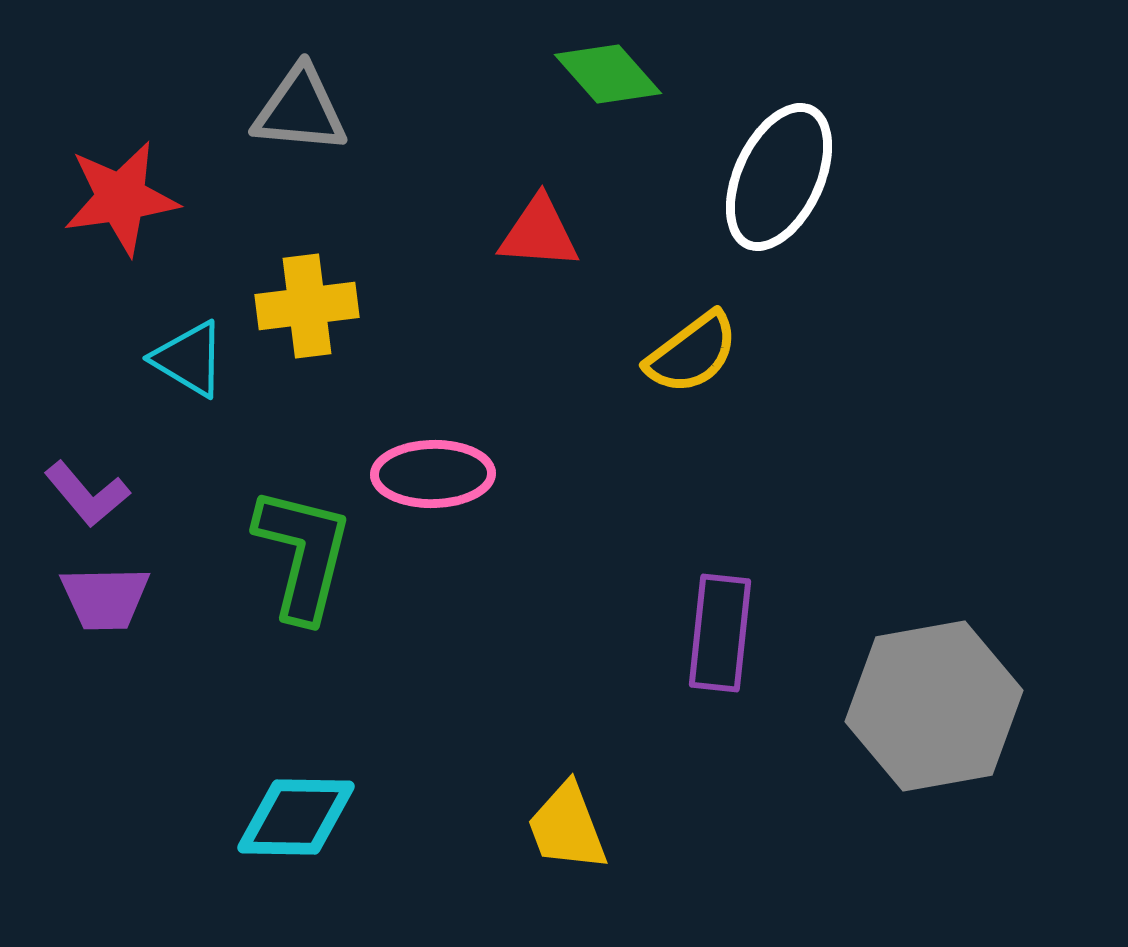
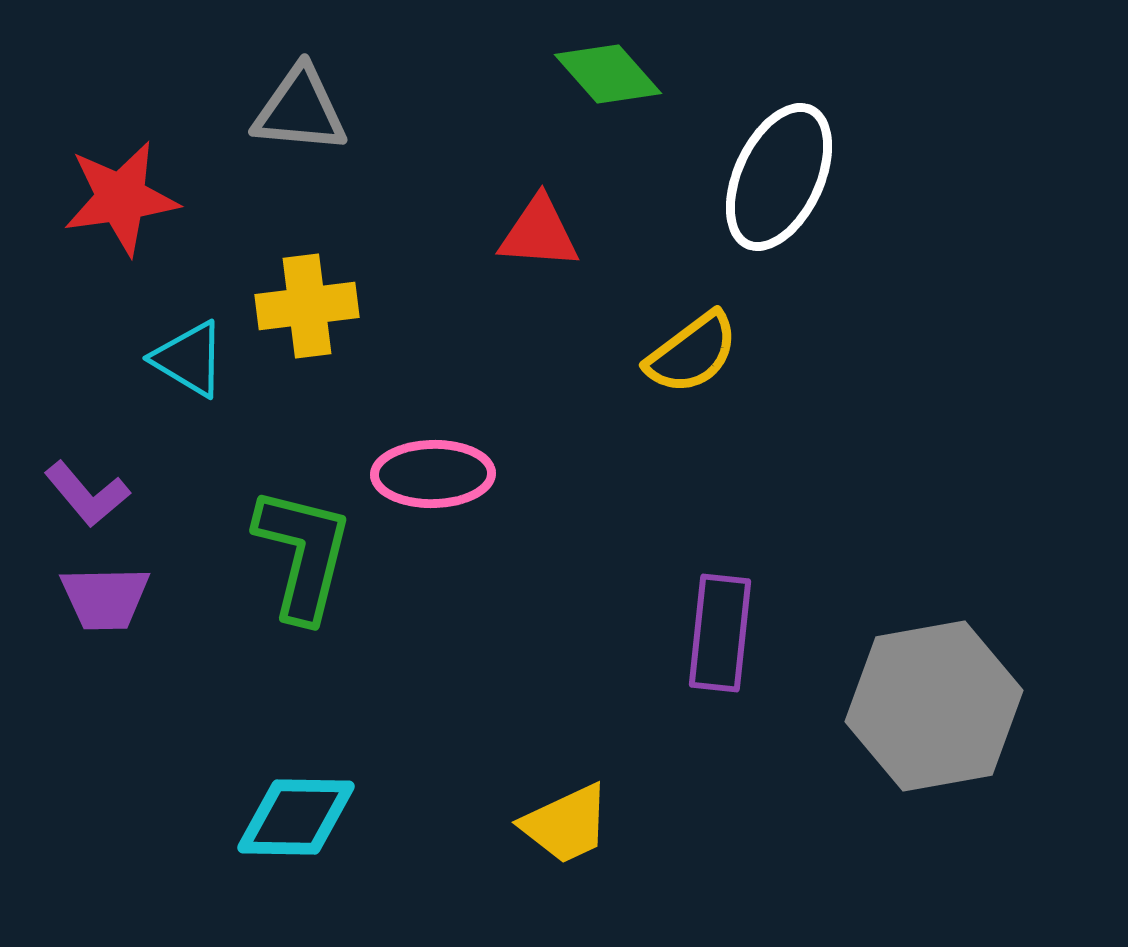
yellow trapezoid: moved 1 px left, 3 px up; rotated 94 degrees counterclockwise
